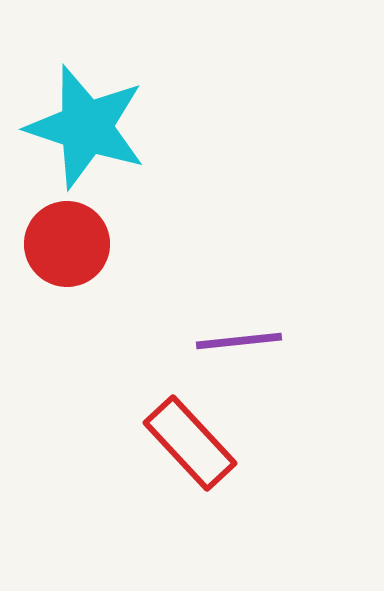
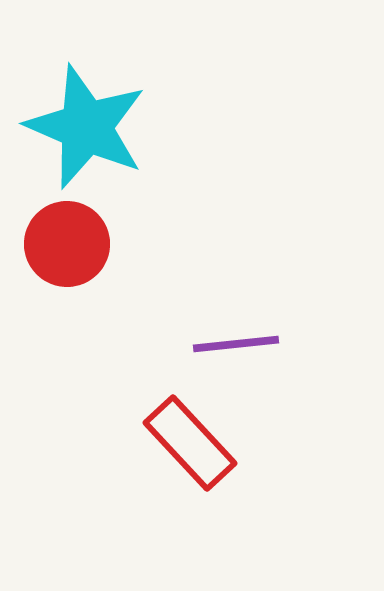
cyan star: rotated 5 degrees clockwise
purple line: moved 3 px left, 3 px down
